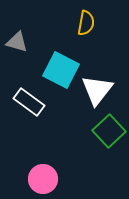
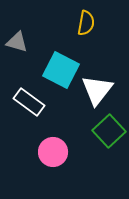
pink circle: moved 10 px right, 27 px up
